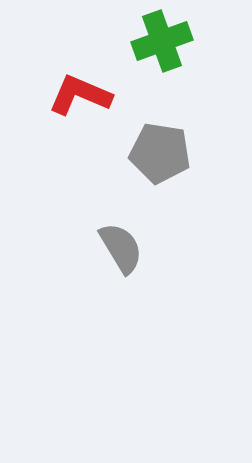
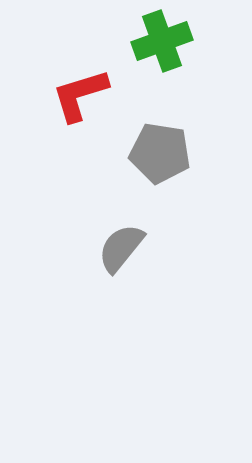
red L-shape: rotated 40 degrees counterclockwise
gray semicircle: rotated 110 degrees counterclockwise
